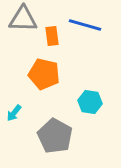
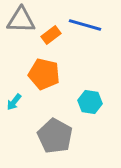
gray triangle: moved 2 px left, 1 px down
orange rectangle: moved 1 px left, 1 px up; rotated 60 degrees clockwise
cyan arrow: moved 11 px up
